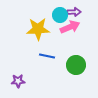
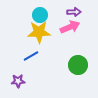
cyan circle: moved 20 px left
yellow star: moved 1 px right, 3 px down
blue line: moved 16 px left; rotated 42 degrees counterclockwise
green circle: moved 2 px right
